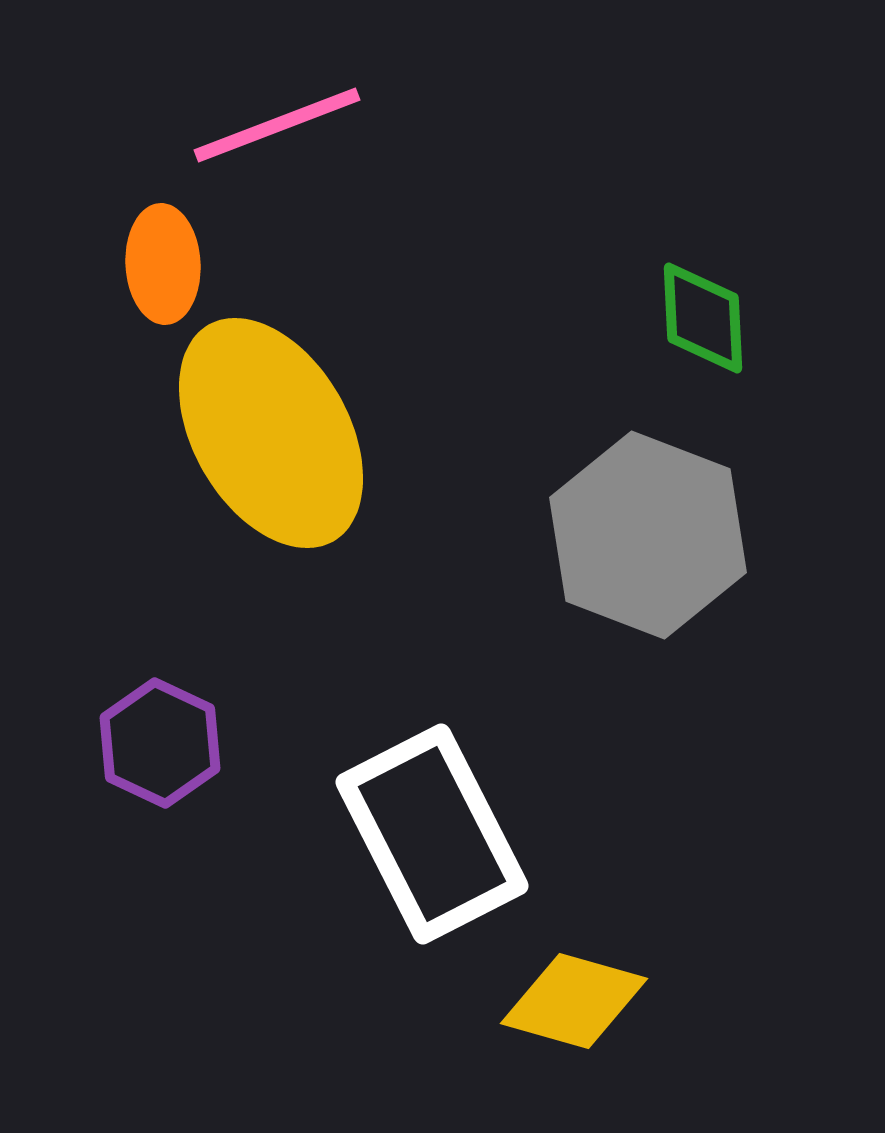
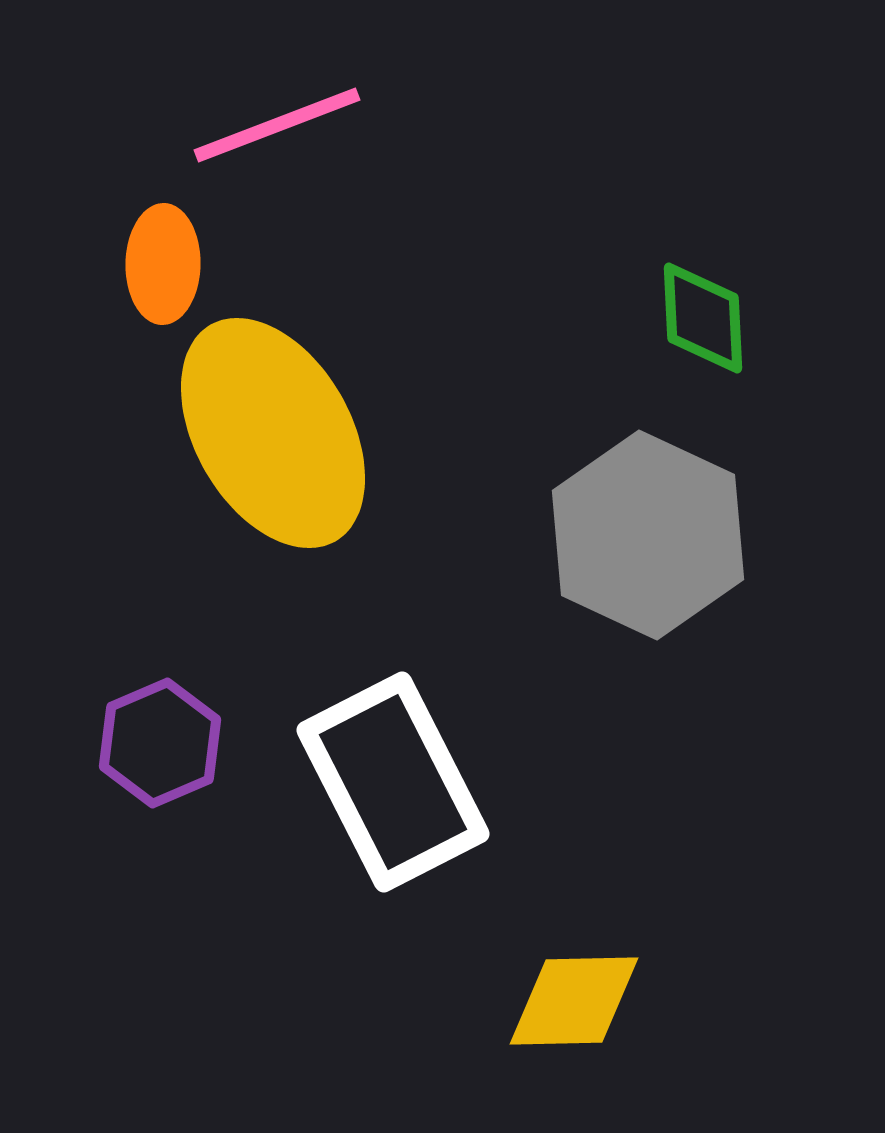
orange ellipse: rotated 4 degrees clockwise
yellow ellipse: moved 2 px right
gray hexagon: rotated 4 degrees clockwise
purple hexagon: rotated 12 degrees clockwise
white rectangle: moved 39 px left, 52 px up
yellow diamond: rotated 17 degrees counterclockwise
